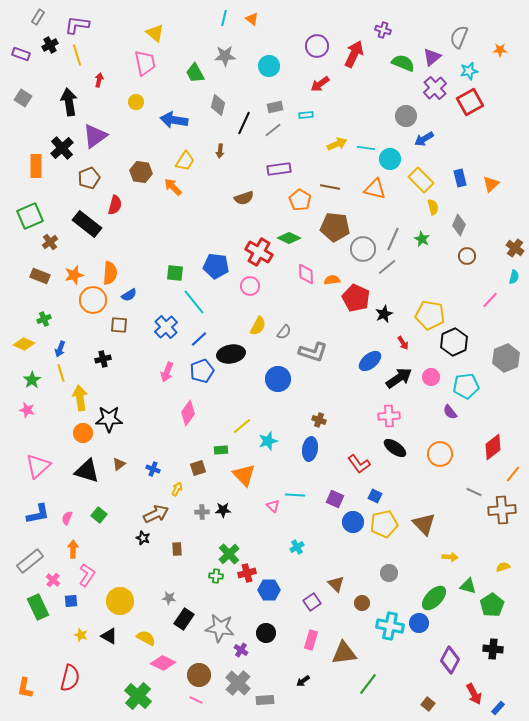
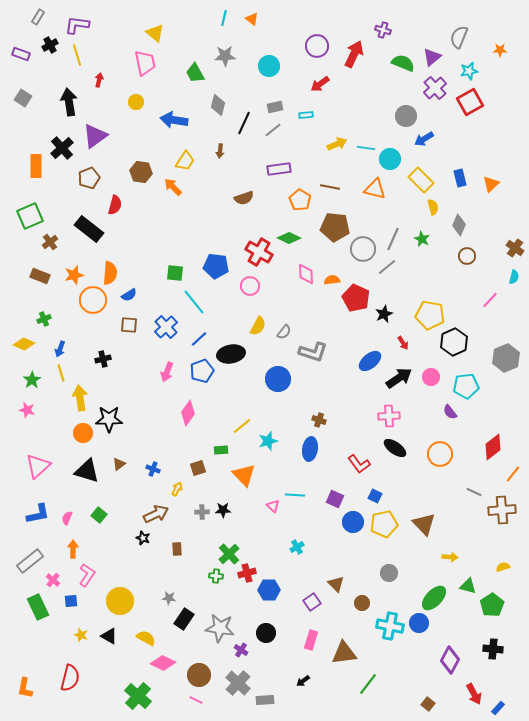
black rectangle at (87, 224): moved 2 px right, 5 px down
brown square at (119, 325): moved 10 px right
